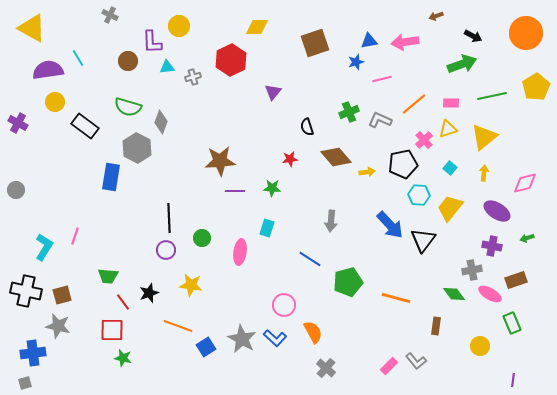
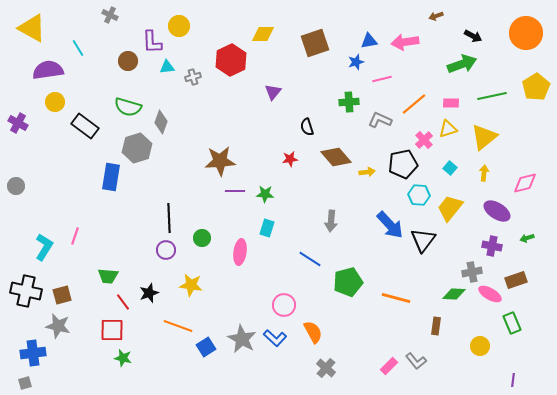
yellow diamond at (257, 27): moved 6 px right, 7 px down
cyan line at (78, 58): moved 10 px up
green cross at (349, 112): moved 10 px up; rotated 18 degrees clockwise
gray hexagon at (137, 148): rotated 16 degrees clockwise
green star at (272, 188): moved 7 px left, 6 px down
gray circle at (16, 190): moved 4 px up
gray cross at (472, 270): moved 2 px down
green diamond at (454, 294): rotated 50 degrees counterclockwise
